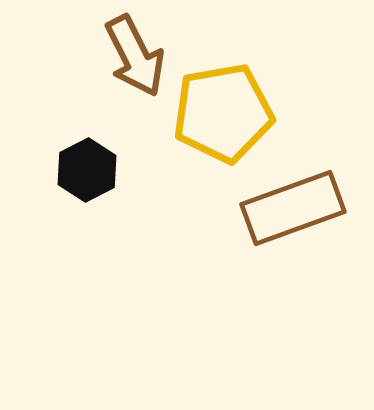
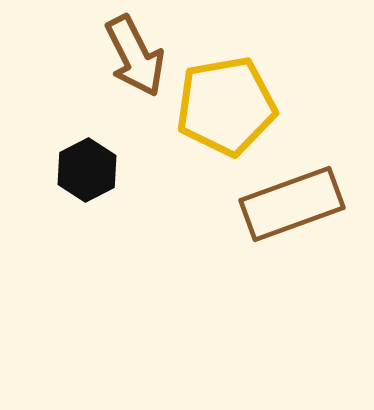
yellow pentagon: moved 3 px right, 7 px up
brown rectangle: moved 1 px left, 4 px up
